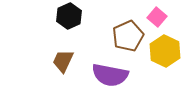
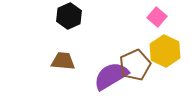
brown pentagon: moved 7 px right, 29 px down
brown trapezoid: rotated 70 degrees clockwise
purple semicircle: moved 1 px right, 1 px down; rotated 138 degrees clockwise
